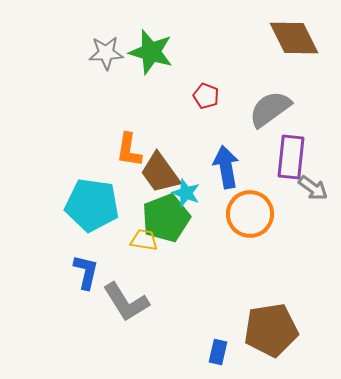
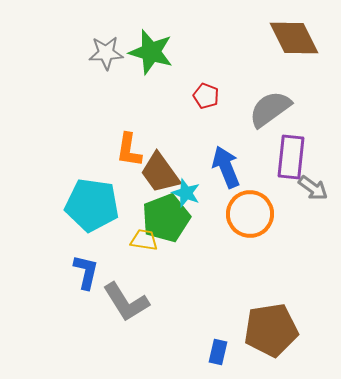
blue arrow: rotated 12 degrees counterclockwise
